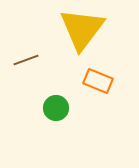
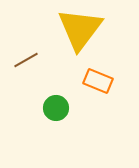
yellow triangle: moved 2 px left
brown line: rotated 10 degrees counterclockwise
